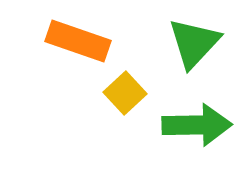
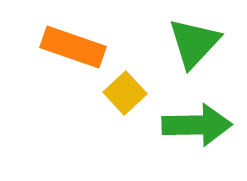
orange rectangle: moved 5 px left, 6 px down
